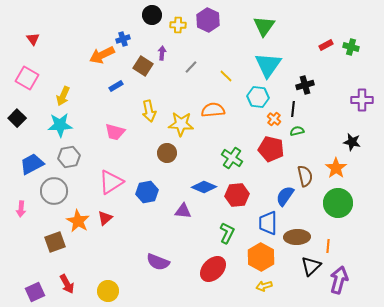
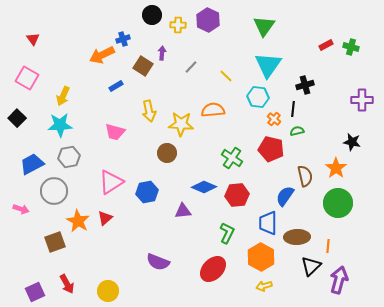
pink arrow at (21, 209): rotated 77 degrees counterclockwise
purple triangle at (183, 211): rotated 12 degrees counterclockwise
